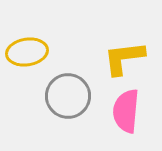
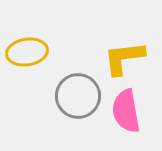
gray circle: moved 10 px right
pink semicircle: rotated 15 degrees counterclockwise
